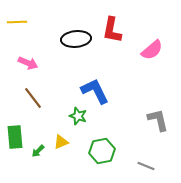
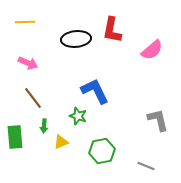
yellow line: moved 8 px right
green arrow: moved 6 px right, 25 px up; rotated 40 degrees counterclockwise
